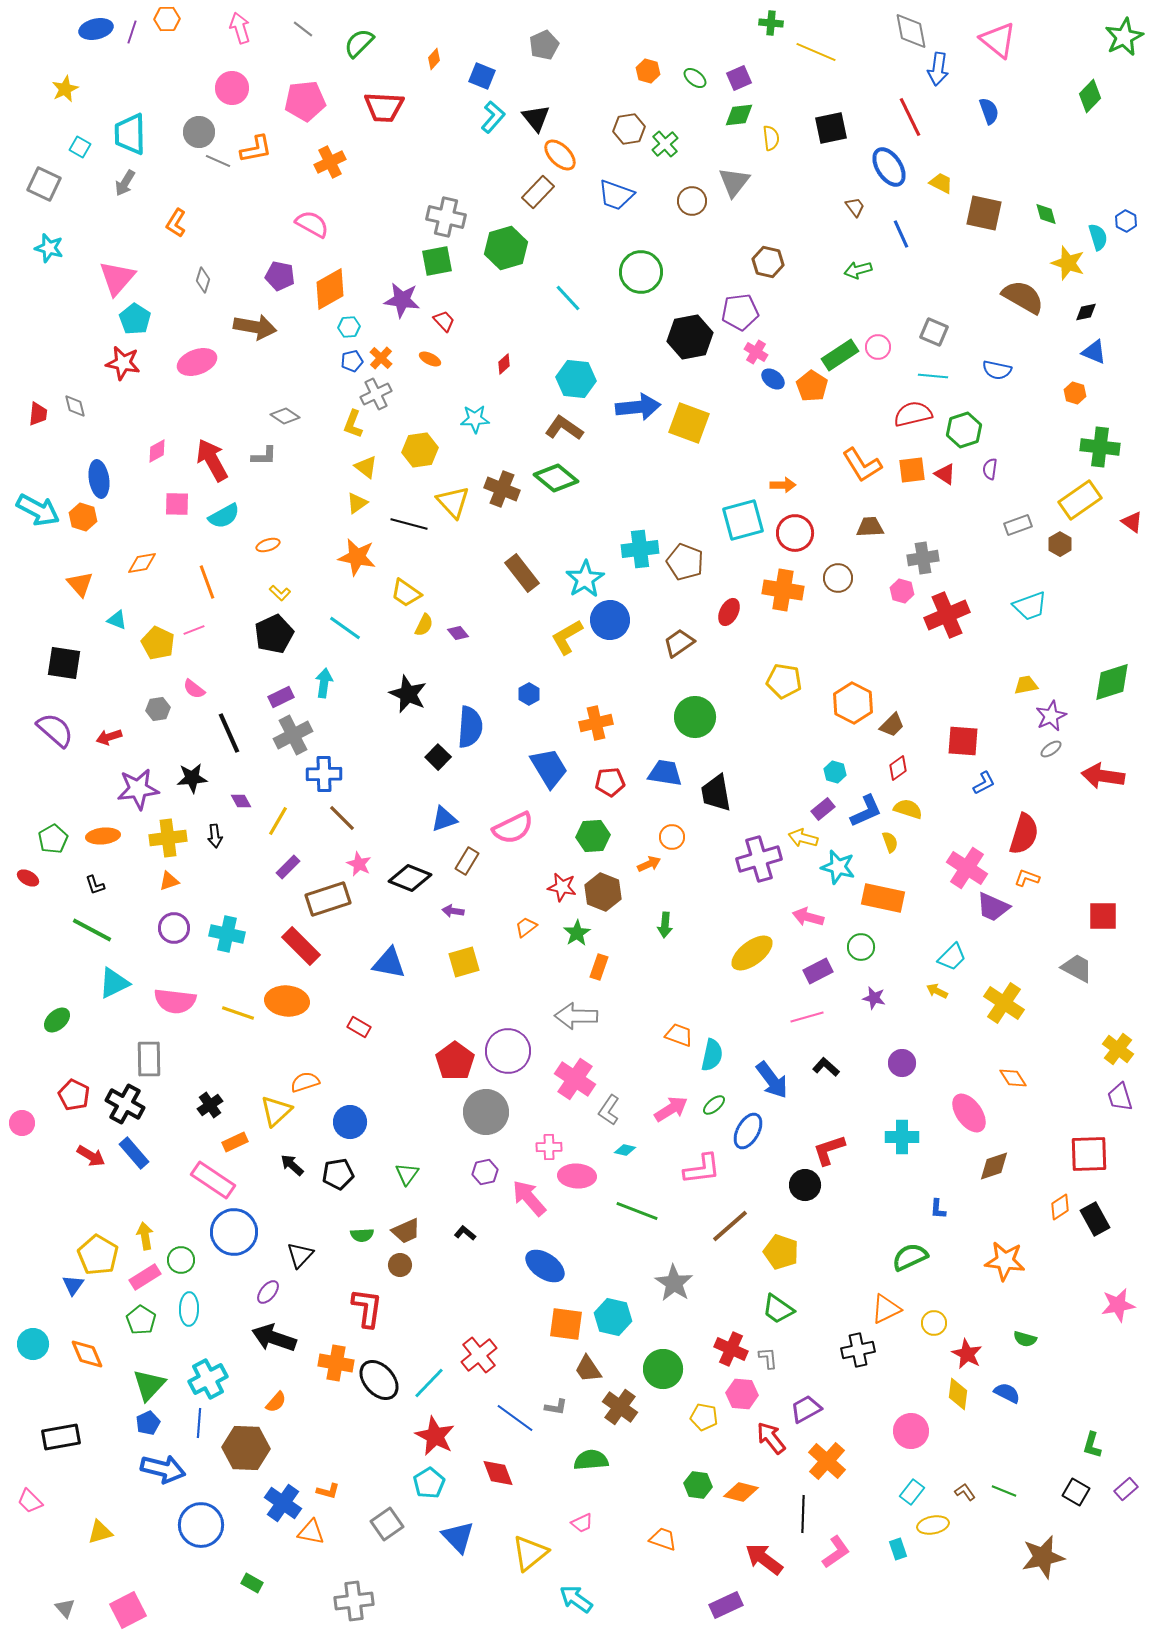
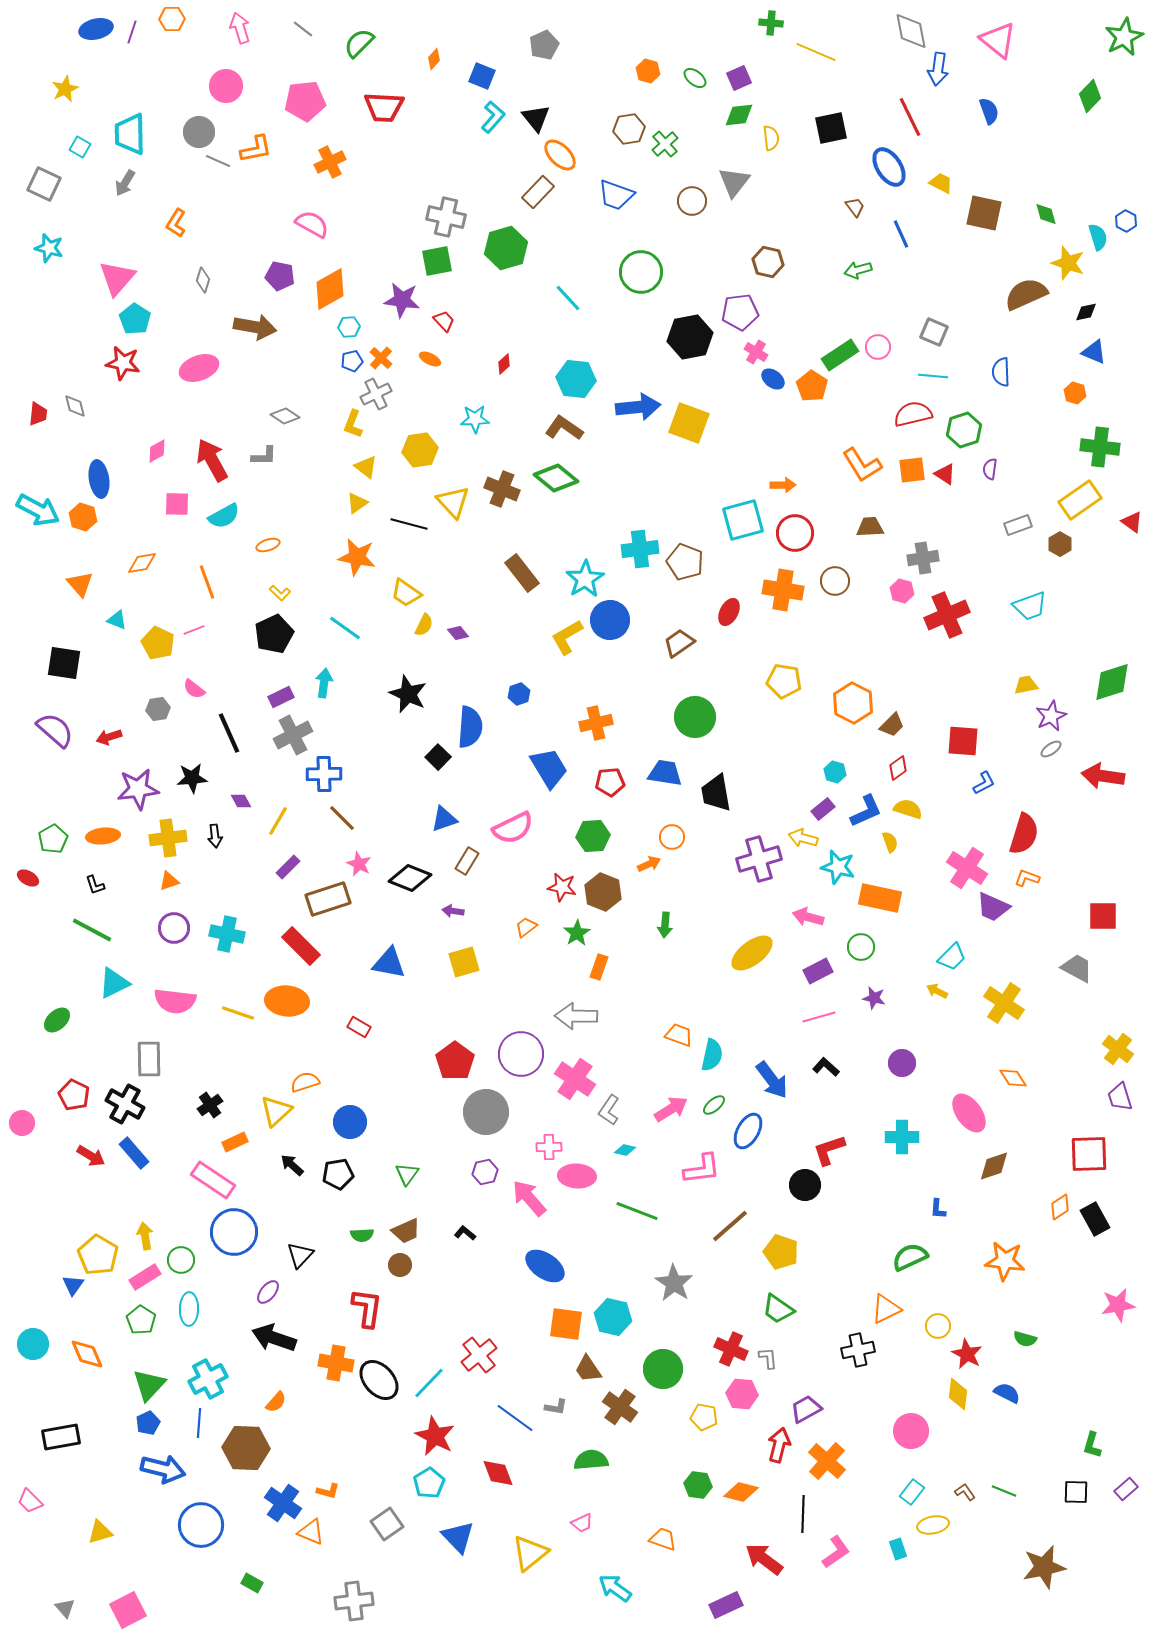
orange hexagon at (167, 19): moved 5 px right
pink circle at (232, 88): moved 6 px left, 2 px up
brown semicircle at (1023, 297): moved 3 px right, 3 px up; rotated 54 degrees counterclockwise
pink ellipse at (197, 362): moved 2 px right, 6 px down
blue semicircle at (997, 370): moved 4 px right, 2 px down; rotated 76 degrees clockwise
brown circle at (838, 578): moved 3 px left, 3 px down
blue hexagon at (529, 694): moved 10 px left; rotated 10 degrees clockwise
orange rectangle at (883, 898): moved 3 px left
pink line at (807, 1017): moved 12 px right
purple circle at (508, 1051): moved 13 px right, 3 px down
yellow circle at (934, 1323): moved 4 px right, 3 px down
red arrow at (771, 1438): moved 8 px right, 7 px down; rotated 52 degrees clockwise
black square at (1076, 1492): rotated 28 degrees counterclockwise
orange triangle at (311, 1532): rotated 12 degrees clockwise
brown star at (1043, 1557): moved 1 px right, 10 px down
cyan arrow at (576, 1599): moved 39 px right, 11 px up
